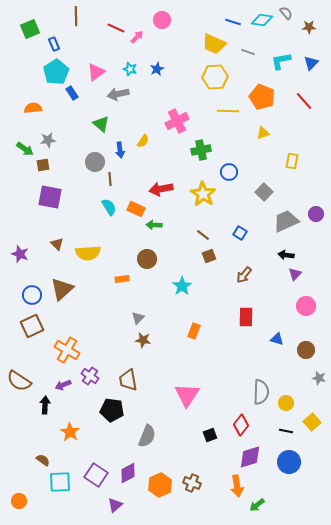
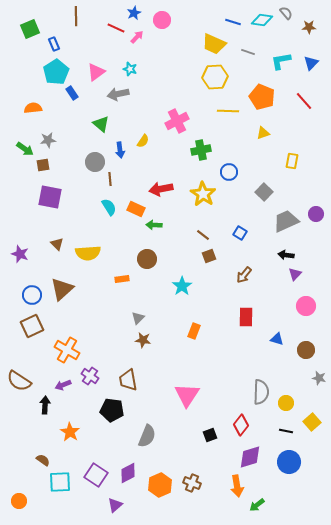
blue star at (157, 69): moved 23 px left, 56 px up
